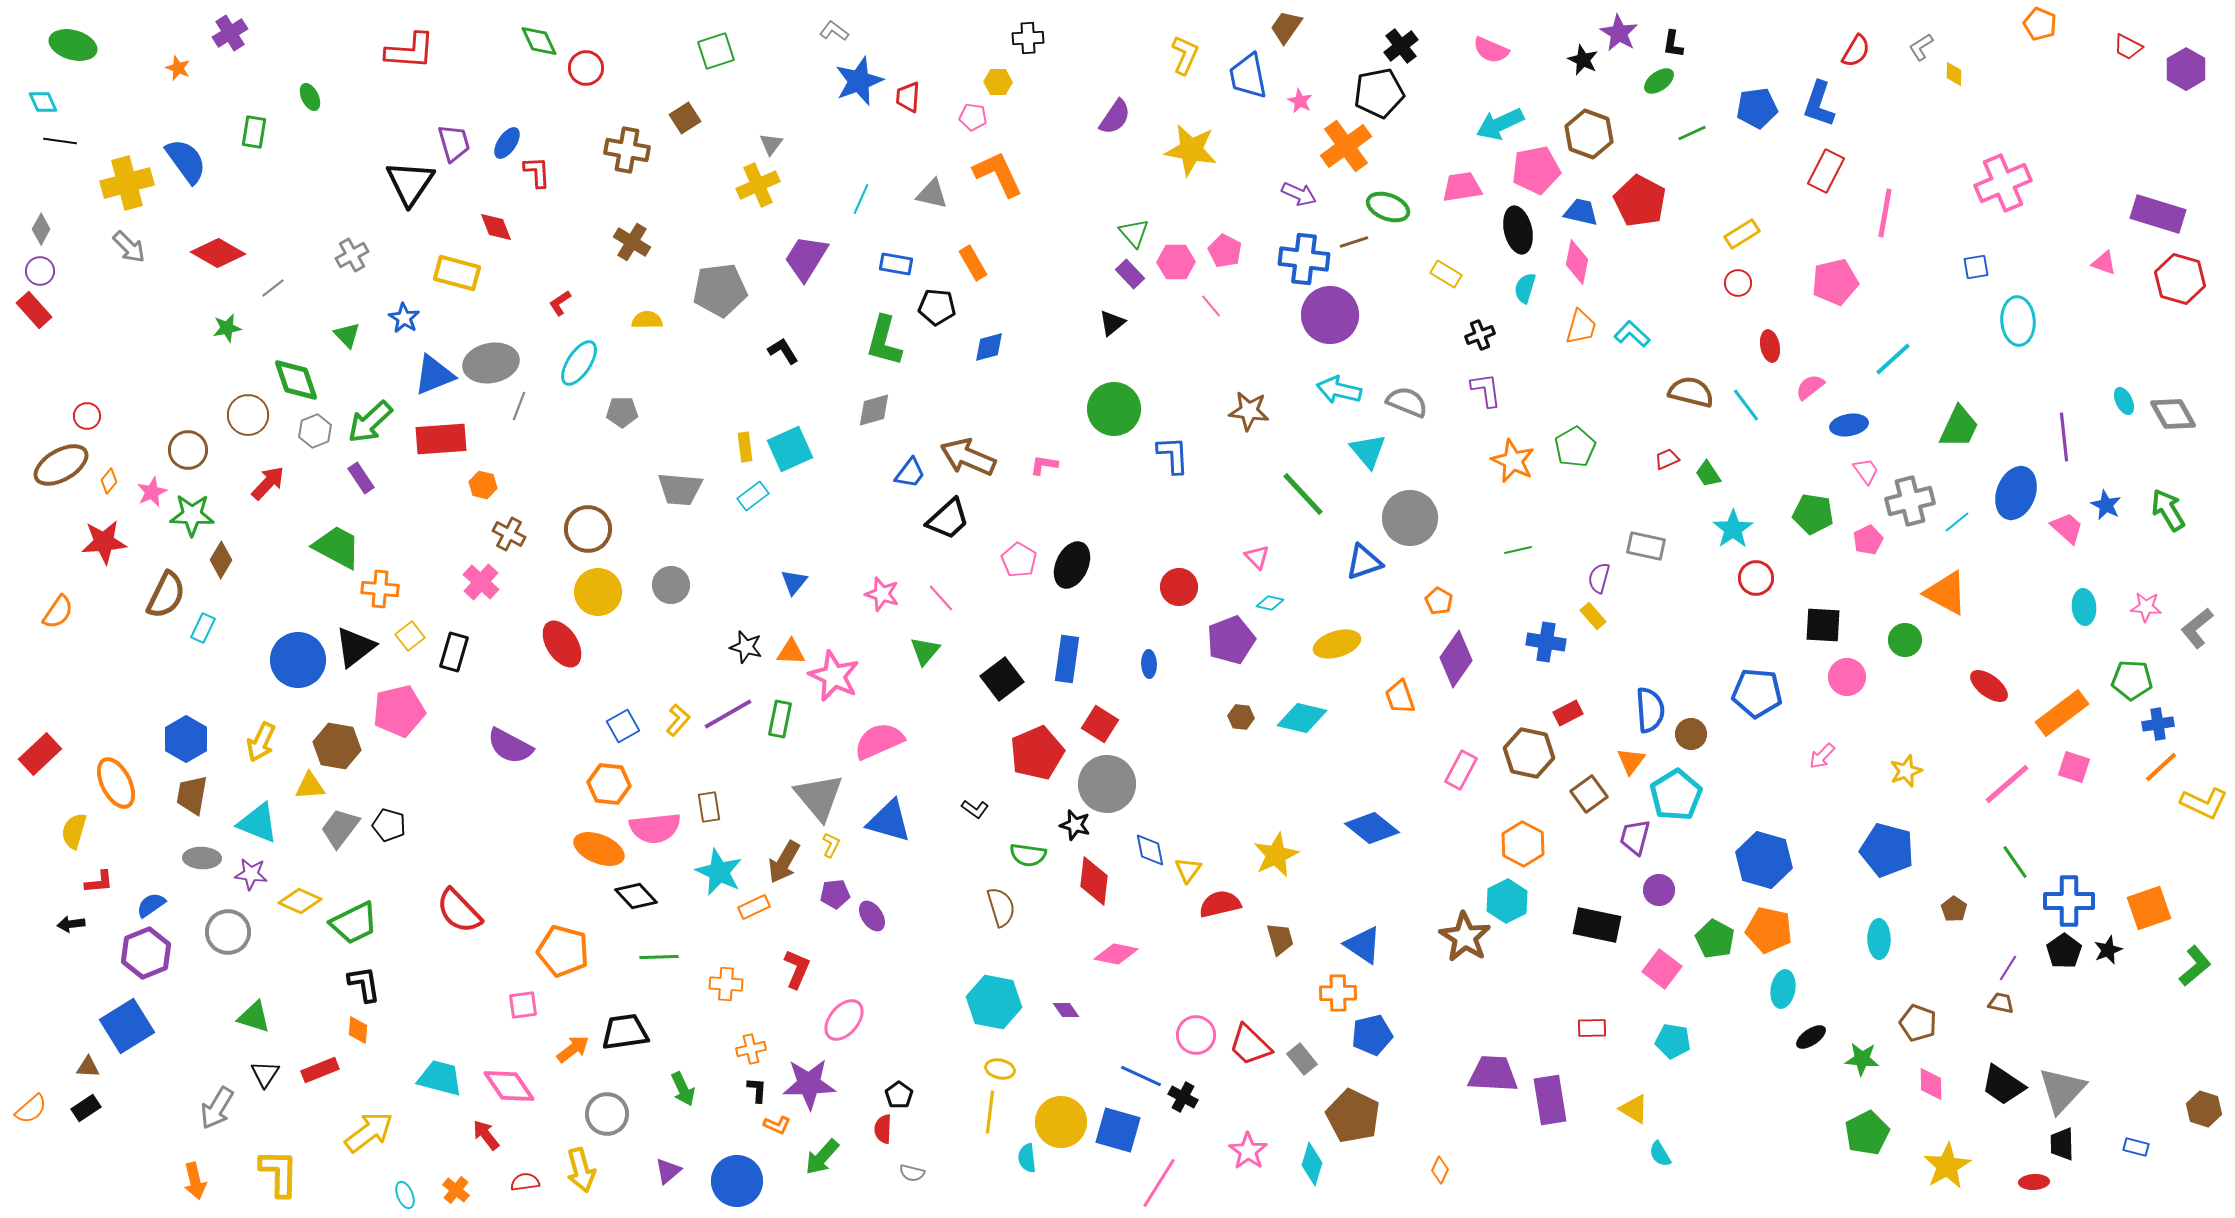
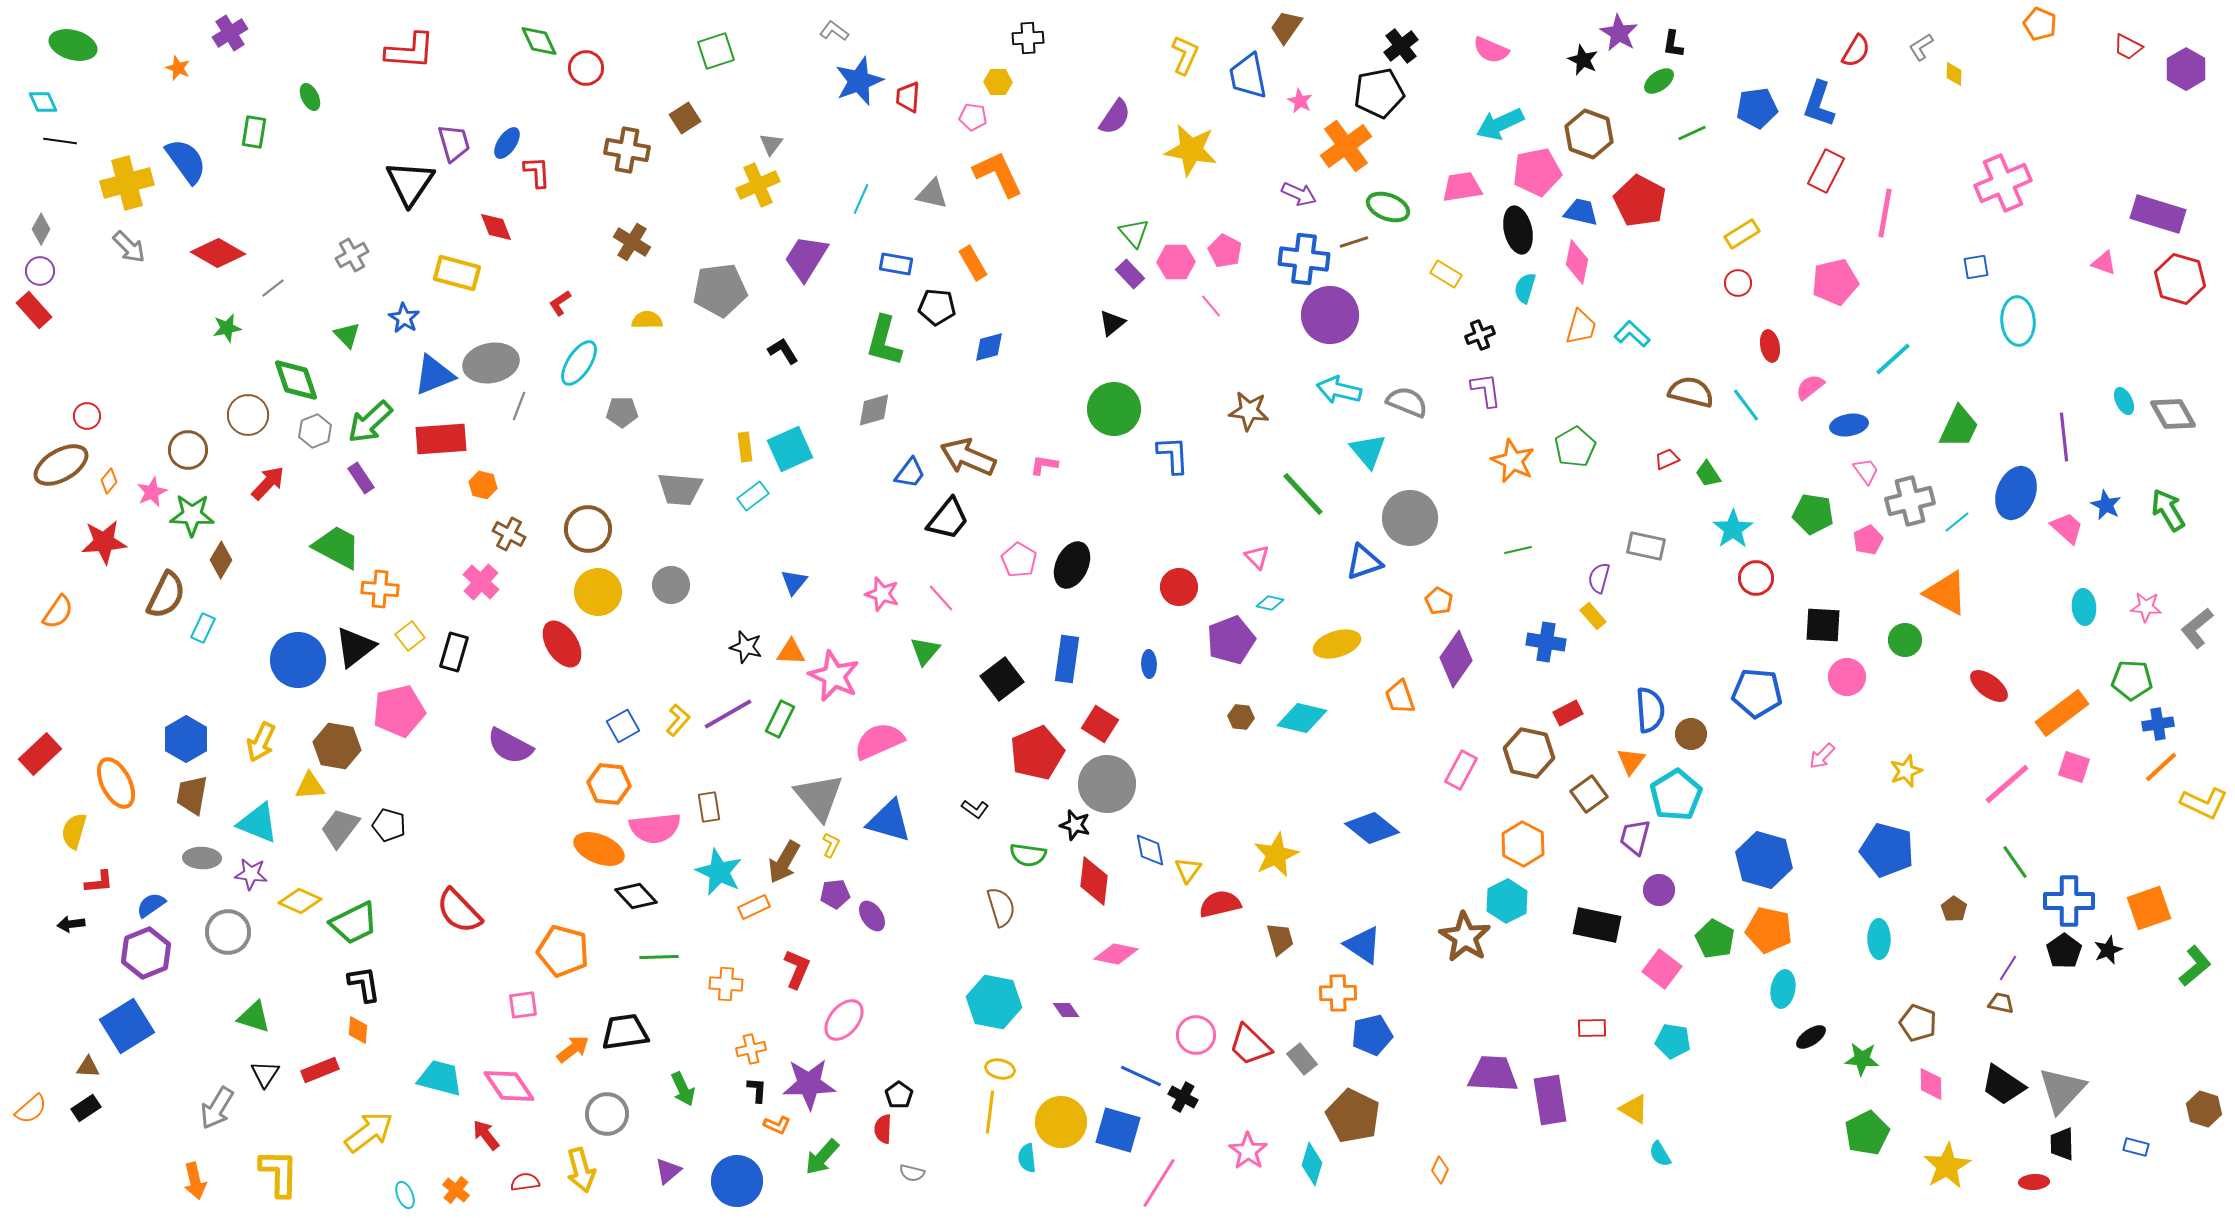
pink pentagon at (1536, 170): moved 1 px right, 2 px down
black trapezoid at (948, 519): rotated 9 degrees counterclockwise
green rectangle at (780, 719): rotated 15 degrees clockwise
